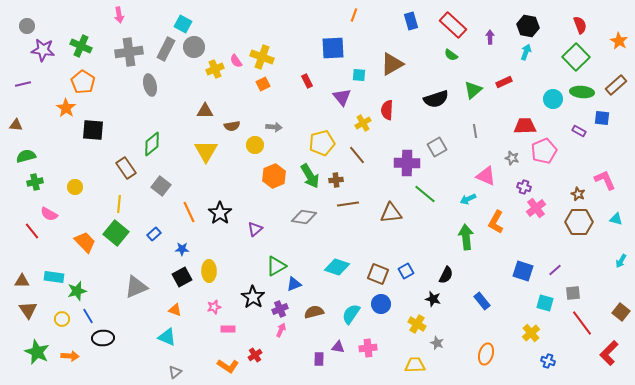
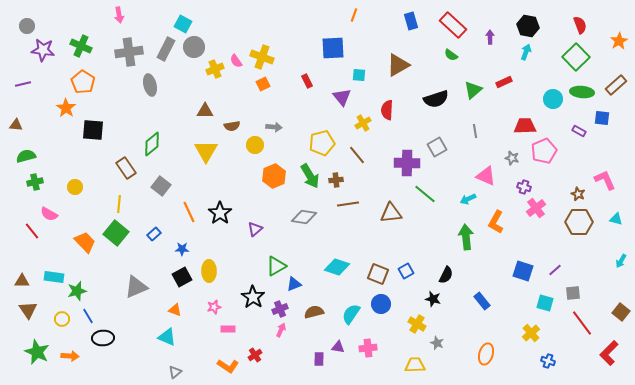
orange star at (619, 41): rotated 12 degrees clockwise
brown triangle at (392, 64): moved 6 px right, 1 px down
